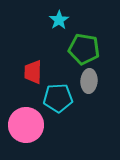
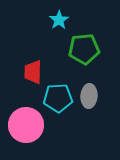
green pentagon: rotated 16 degrees counterclockwise
gray ellipse: moved 15 px down
